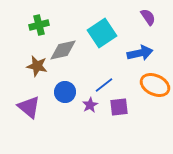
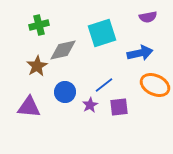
purple semicircle: rotated 114 degrees clockwise
cyan square: rotated 16 degrees clockwise
brown star: rotated 30 degrees clockwise
purple triangle: rotated 35 degrees counterclockwise
